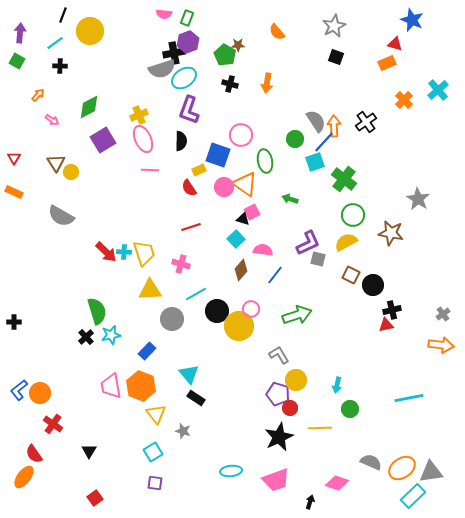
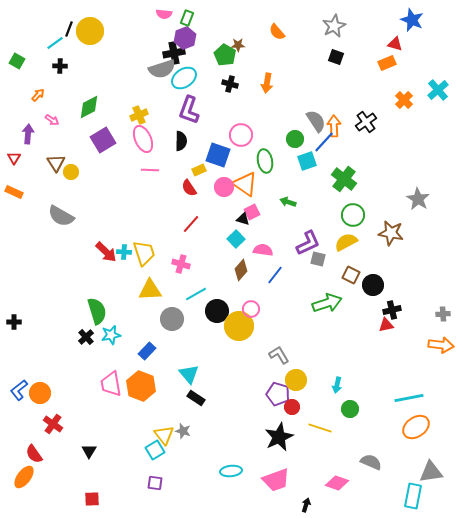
black line at (63, 15): moved 6 px right, 14 px down
purple arrow at (20, 33): moved 8 px right, 101 px down
purple hexagon at (188, 42): moved 3 px left, 4 px up
cyan square at (315, 162): moved 8 px left, 1 px up
green arrow at (290, 199): moved 2 px left, 3 px down
red line at (191, 227): moved 3 px up; rotated 30 degrees counterclockwise
gray cross at (443, 314): rotated 32 degrees clockwise
green arrow at (297, 315): moved 30 px right, 12 px up
pink trapezoid at (111, 386): moved 2 px up
red circle at (290, 408): moved 2 px right, 1 px up
yellow triangle at (156, 414): moved 8 px right, 21 px down
yellow line at (320, 428): rotated 20 degrees clockwise
cyan square at (153, 452): moved 2 px right, 2 px up
orange ellipse at (402, 468): moved 14 px right, 41 px up
cyan rectangle at (413, 496): rotated 35 degrees counterclockwise
red square at (95, 498): moved 3 px left, 1 px down; rotated 35 degrees clockwise
black arrow at (310, 502): moved 4 px left, 3 px down
